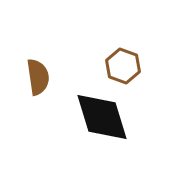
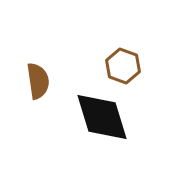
brown semicircle: moved 4 px down
